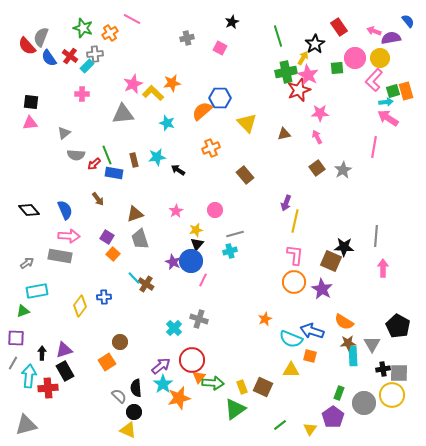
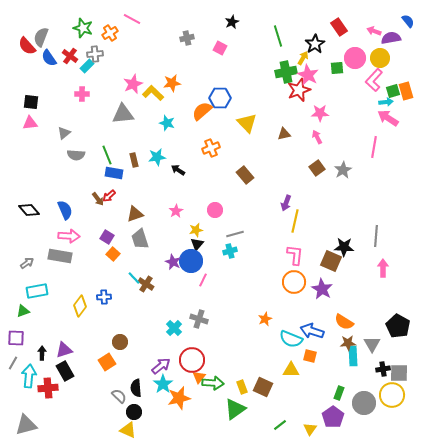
red arrow at (94, 164): moved 15 px right, 32 px down
